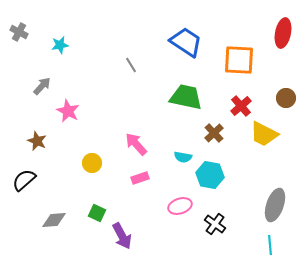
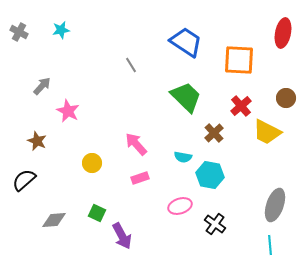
cyan star: moved 1 px right, 15 px up
green trapezoid: rotated 32 degrees clockwise
yellow trapezoid: moved 3 px right, 2 px up
